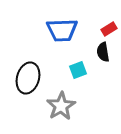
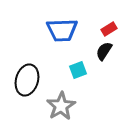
black semicircle: moved 1 px right, 1 px up; rotated 42 degrees clockwise
black ellipse: moved 1 px left, 2 px down
